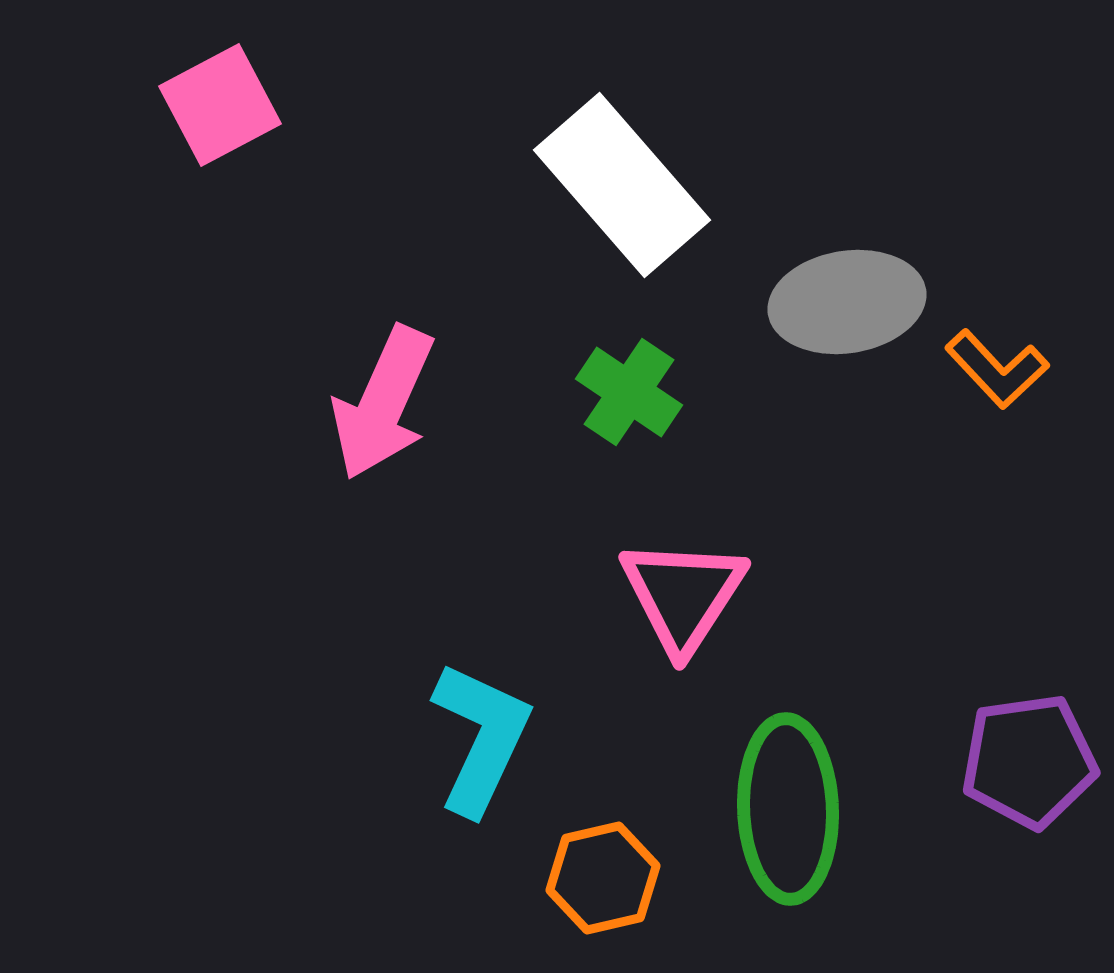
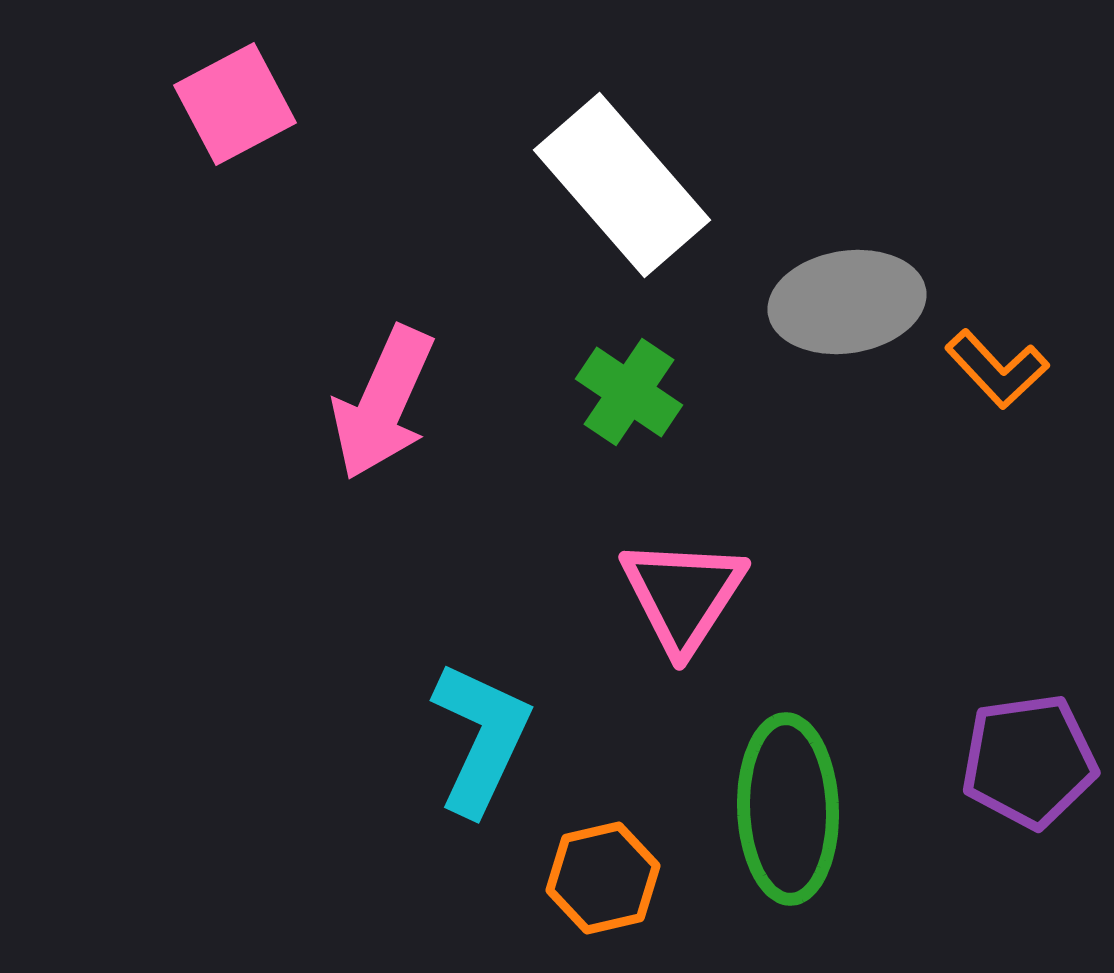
pink square: moved 15 px right, 1 px up
